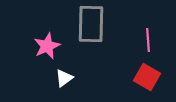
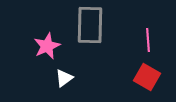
gray rectangle: moved 1 px left, 1 px down
